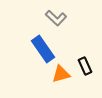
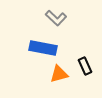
blue rectangle: moved 1 px up; rotated 44 degrees counterclockwise
orange triangle: moved 2 px left
